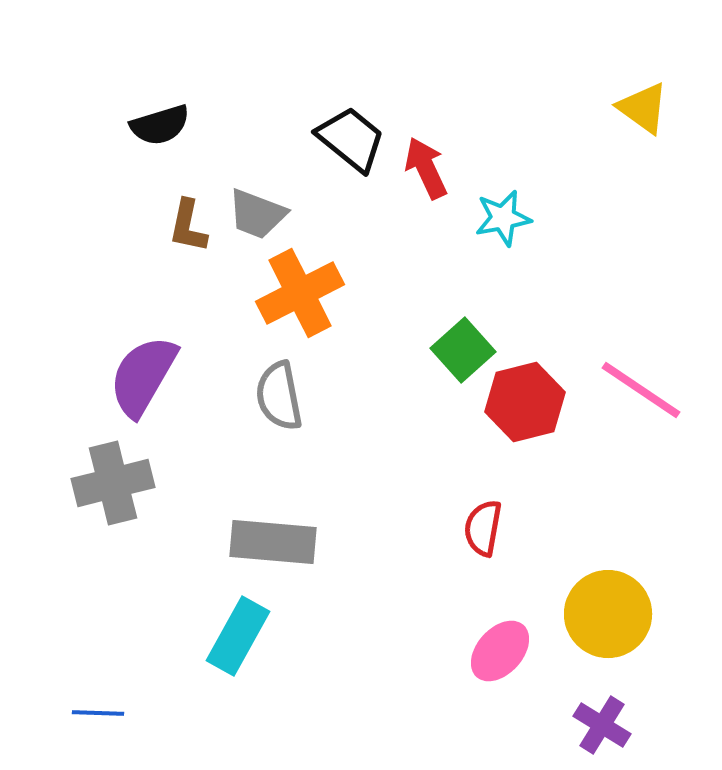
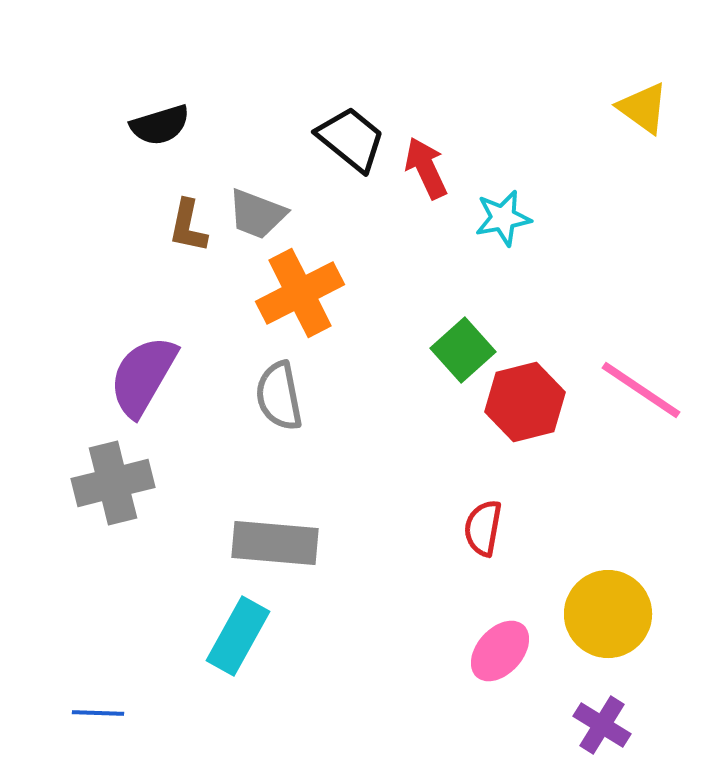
gray rectangle: moved 2 px right, 1 px down
